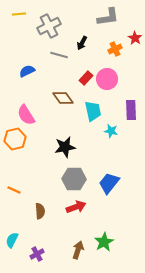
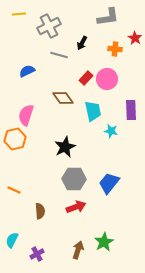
orange cross: rotated 32 degrees clockwise
pink semicircle: rotated 50 degrees clockwise
black star: rotated 15 degrees counterclockwise
